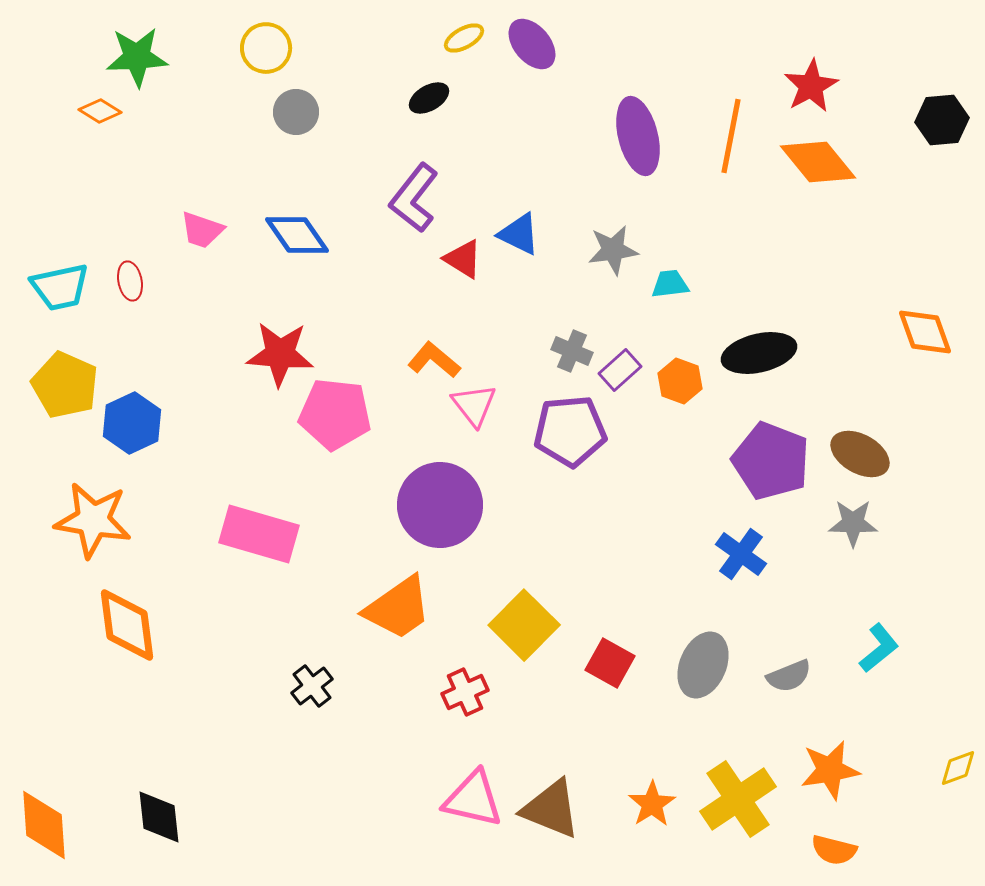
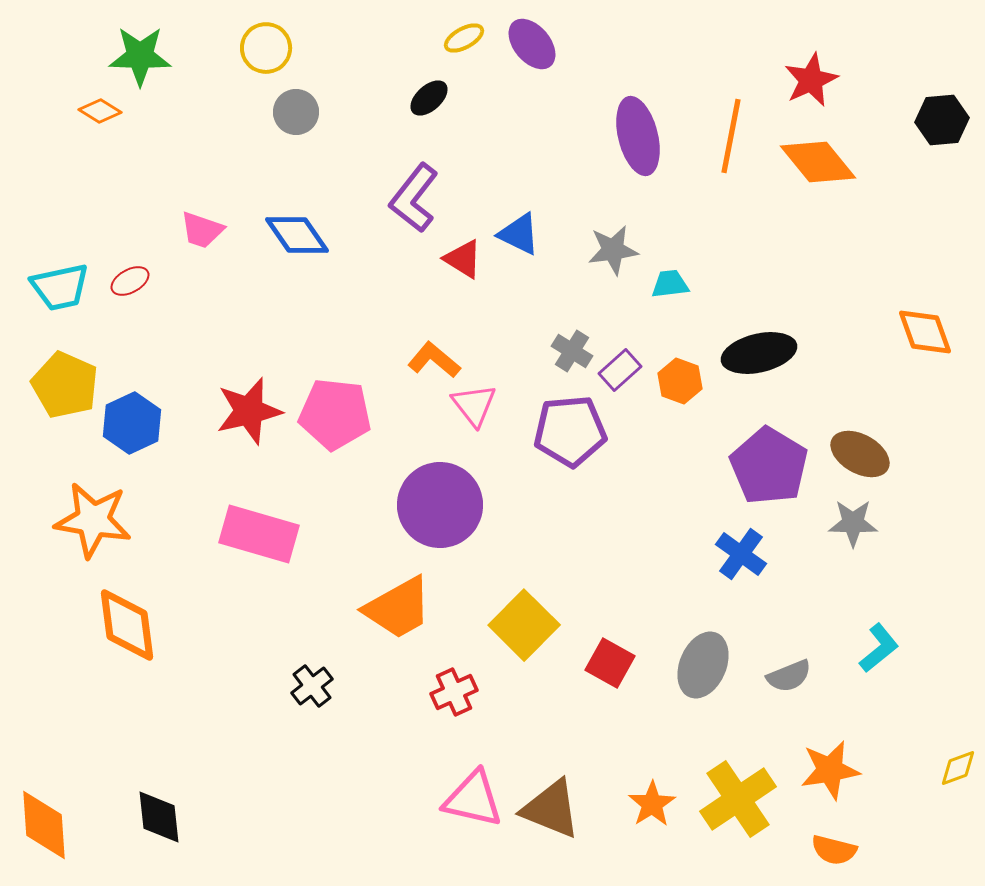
green star at (137, 57): moved 3 px right, 1 px up; rotated 4 degrees clockwise
red star at (811, 86): moved 6 px up; rotated 4 degrees clockwise
black ellipse at (429, 98): rotated 12 degrees counterclockwise
red ellipse at (130, 281): rotated 72 degrees clockwise
gray cross at (572, 351): rotated 9 degrees clockwise
red star at (280, 354): moved 31 px left, 57 px down; rotated 18 degrees counterclockwise
purple pentagon at (771, 461): moved 2 px left, 5 px down; rotated 10 degrees clockwise
orange trapezoid at (398, 608): rotated 6 degrees clockwise
red cross at (465, 692): moved 11 px left
